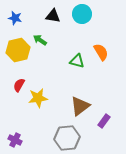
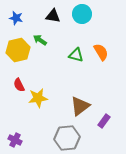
blue star: moved 1 px right
green triangle: moved 1 px left, 6 px up
red semicircle: rotated 56 degrees counterclockwise
